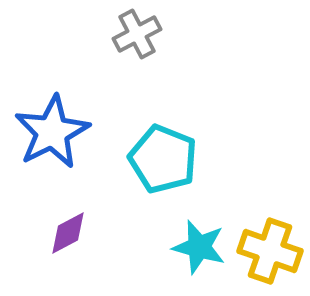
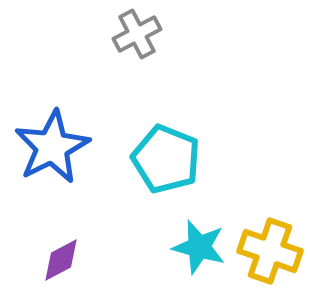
blue star: moved 15 px down
cyan pentagon: moved 3 px right
purple diamond: moved 7 px left, 27 px down
